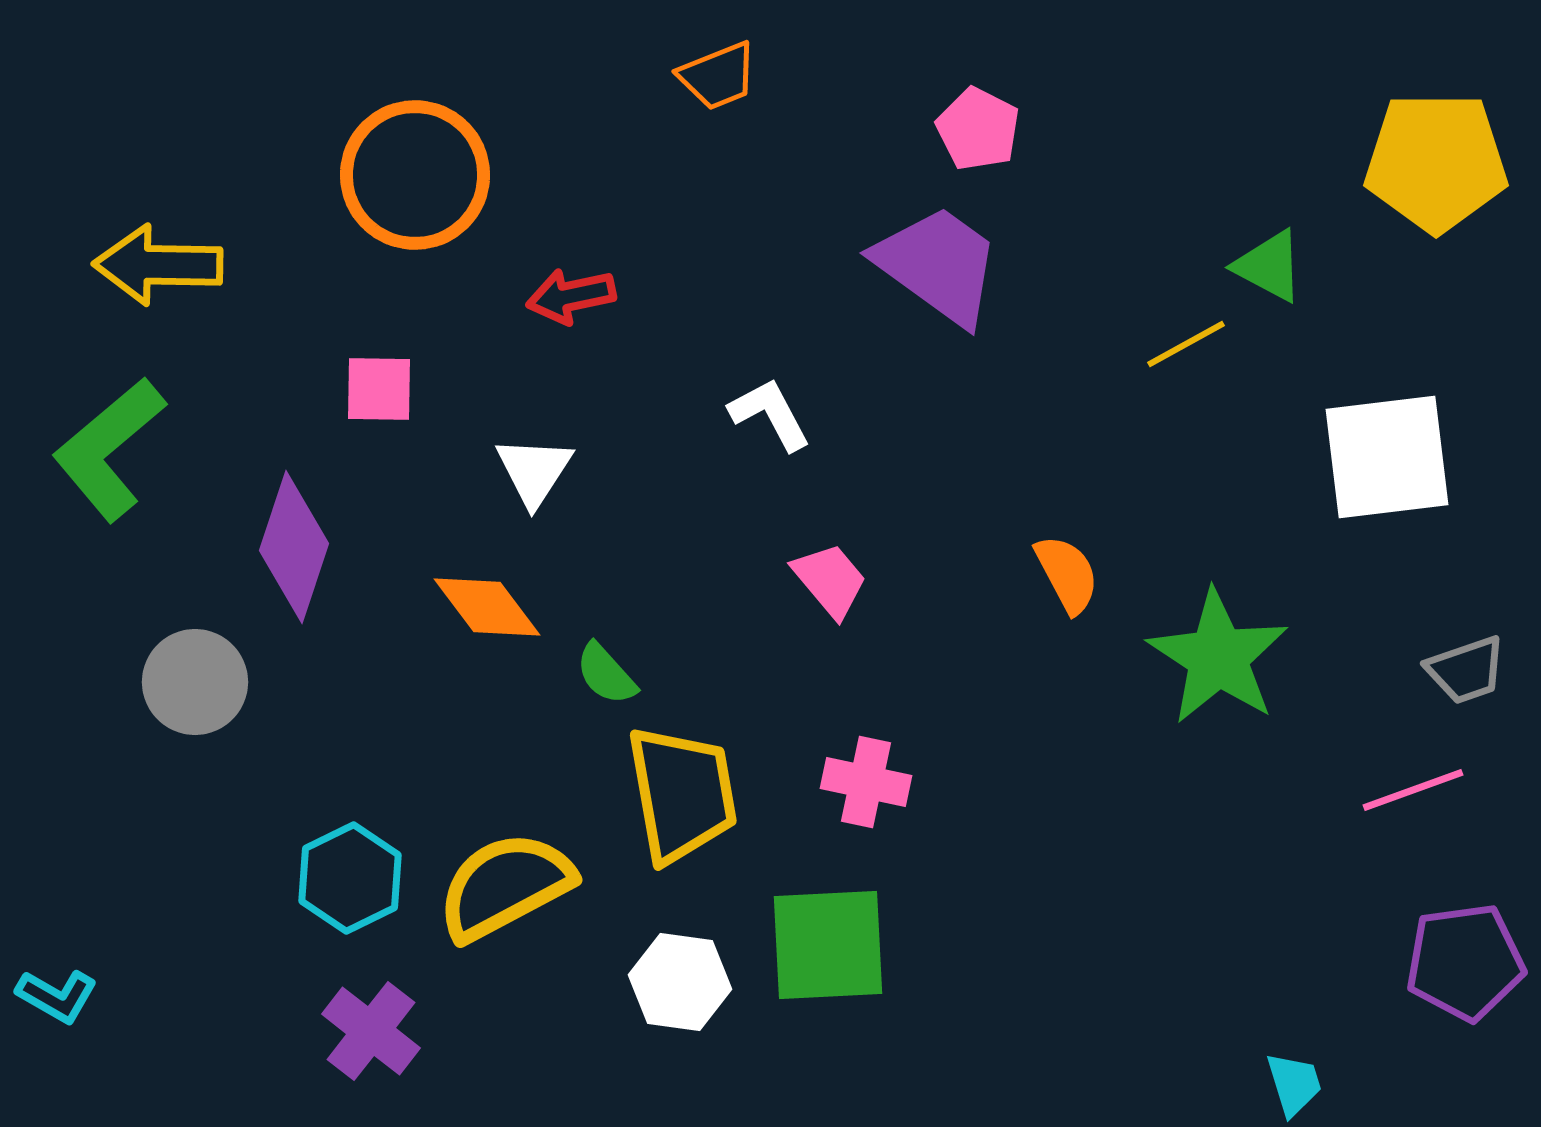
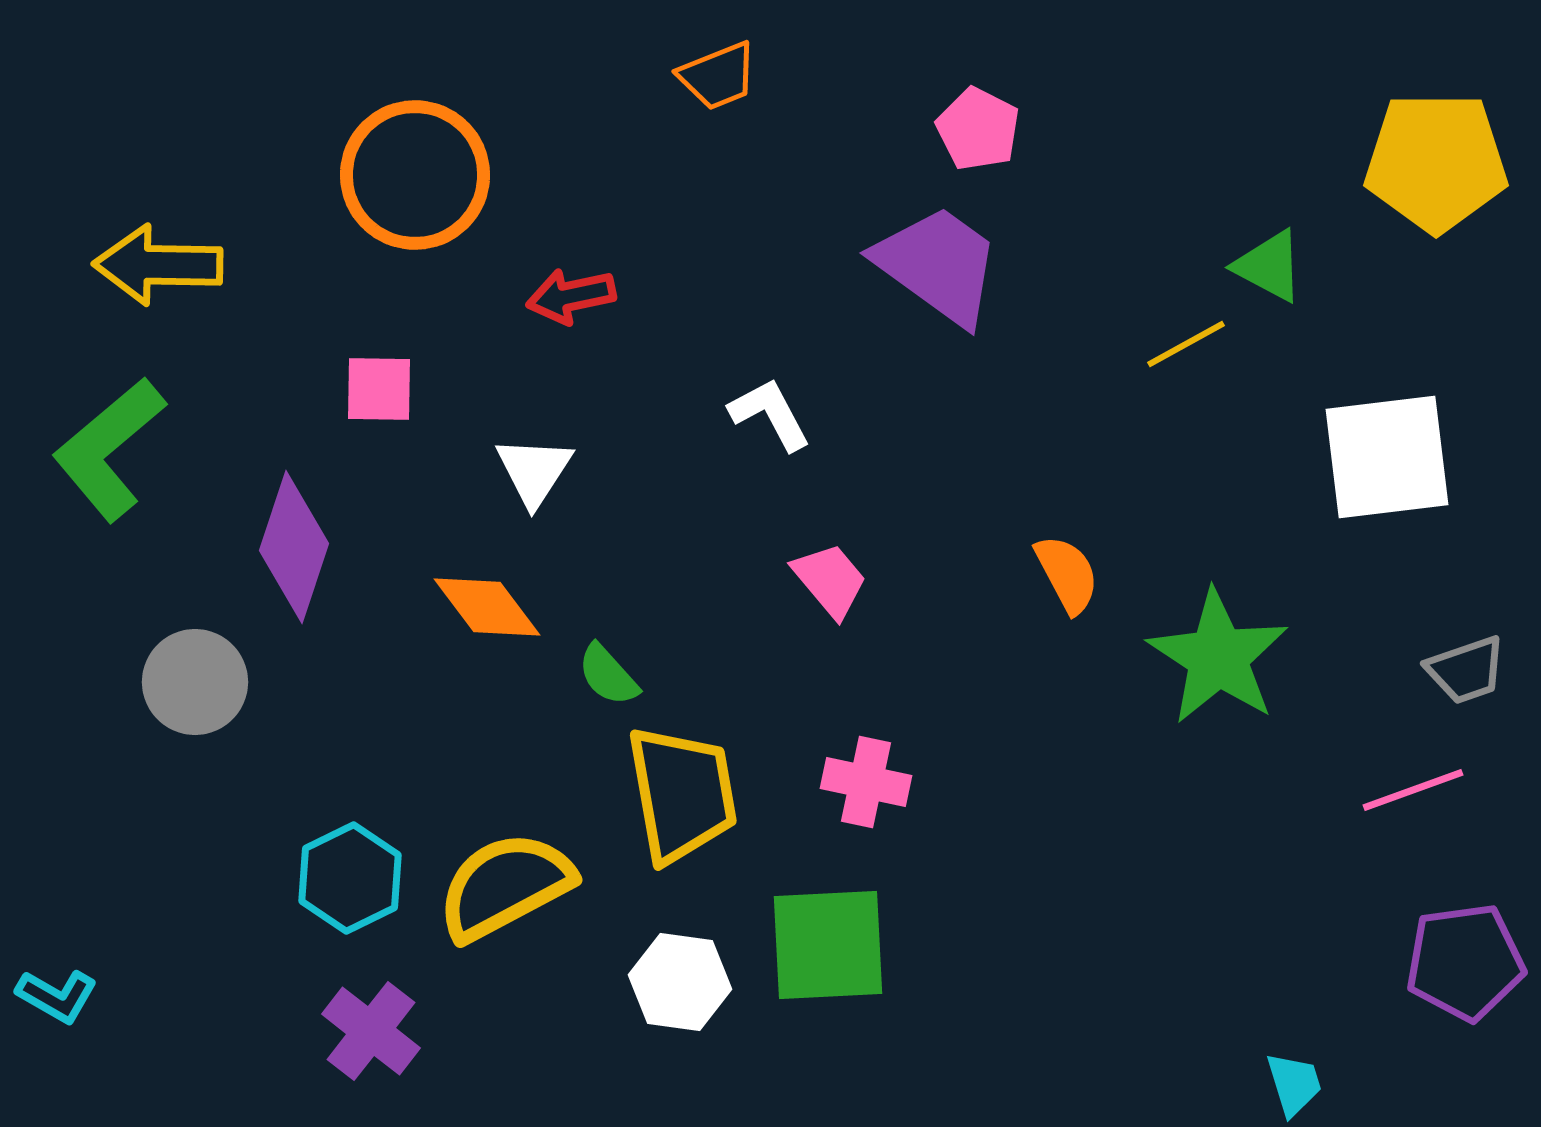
green semicircle: moved 2 px right, 1 px down
